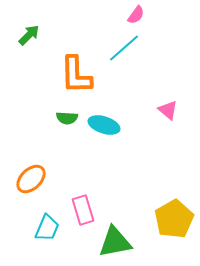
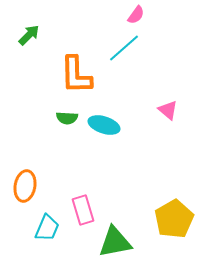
orange ellipse: moved 6 px left, 7 px down; rotated 36 degrees counterclockwise
